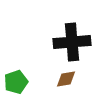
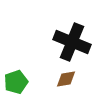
black cross: rotated 27 degrees clockwise
